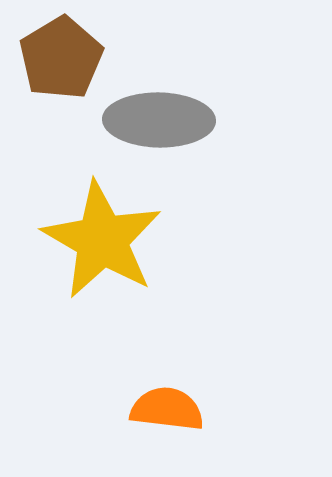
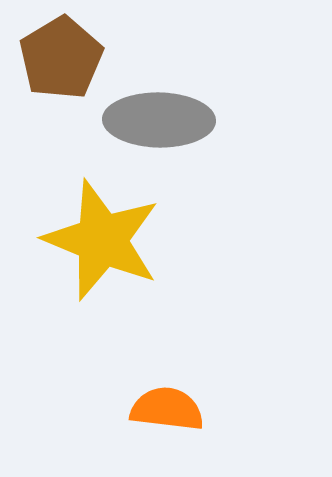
yellow star: rotated 8 degrees counterclockwise
